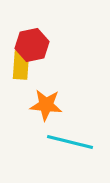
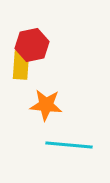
cyan line: moved 1 px left, 3 px down; rotated 9 degrees counterclockwise
